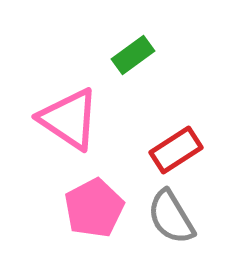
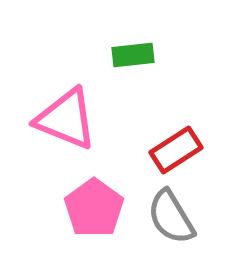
green rectangle: rotated 30 degrees clockwise
pink triangle: moved 3 px left; rotated 12 degrees counterclockwise
pink pentagon: rotated 8 degrees counterclockwise
